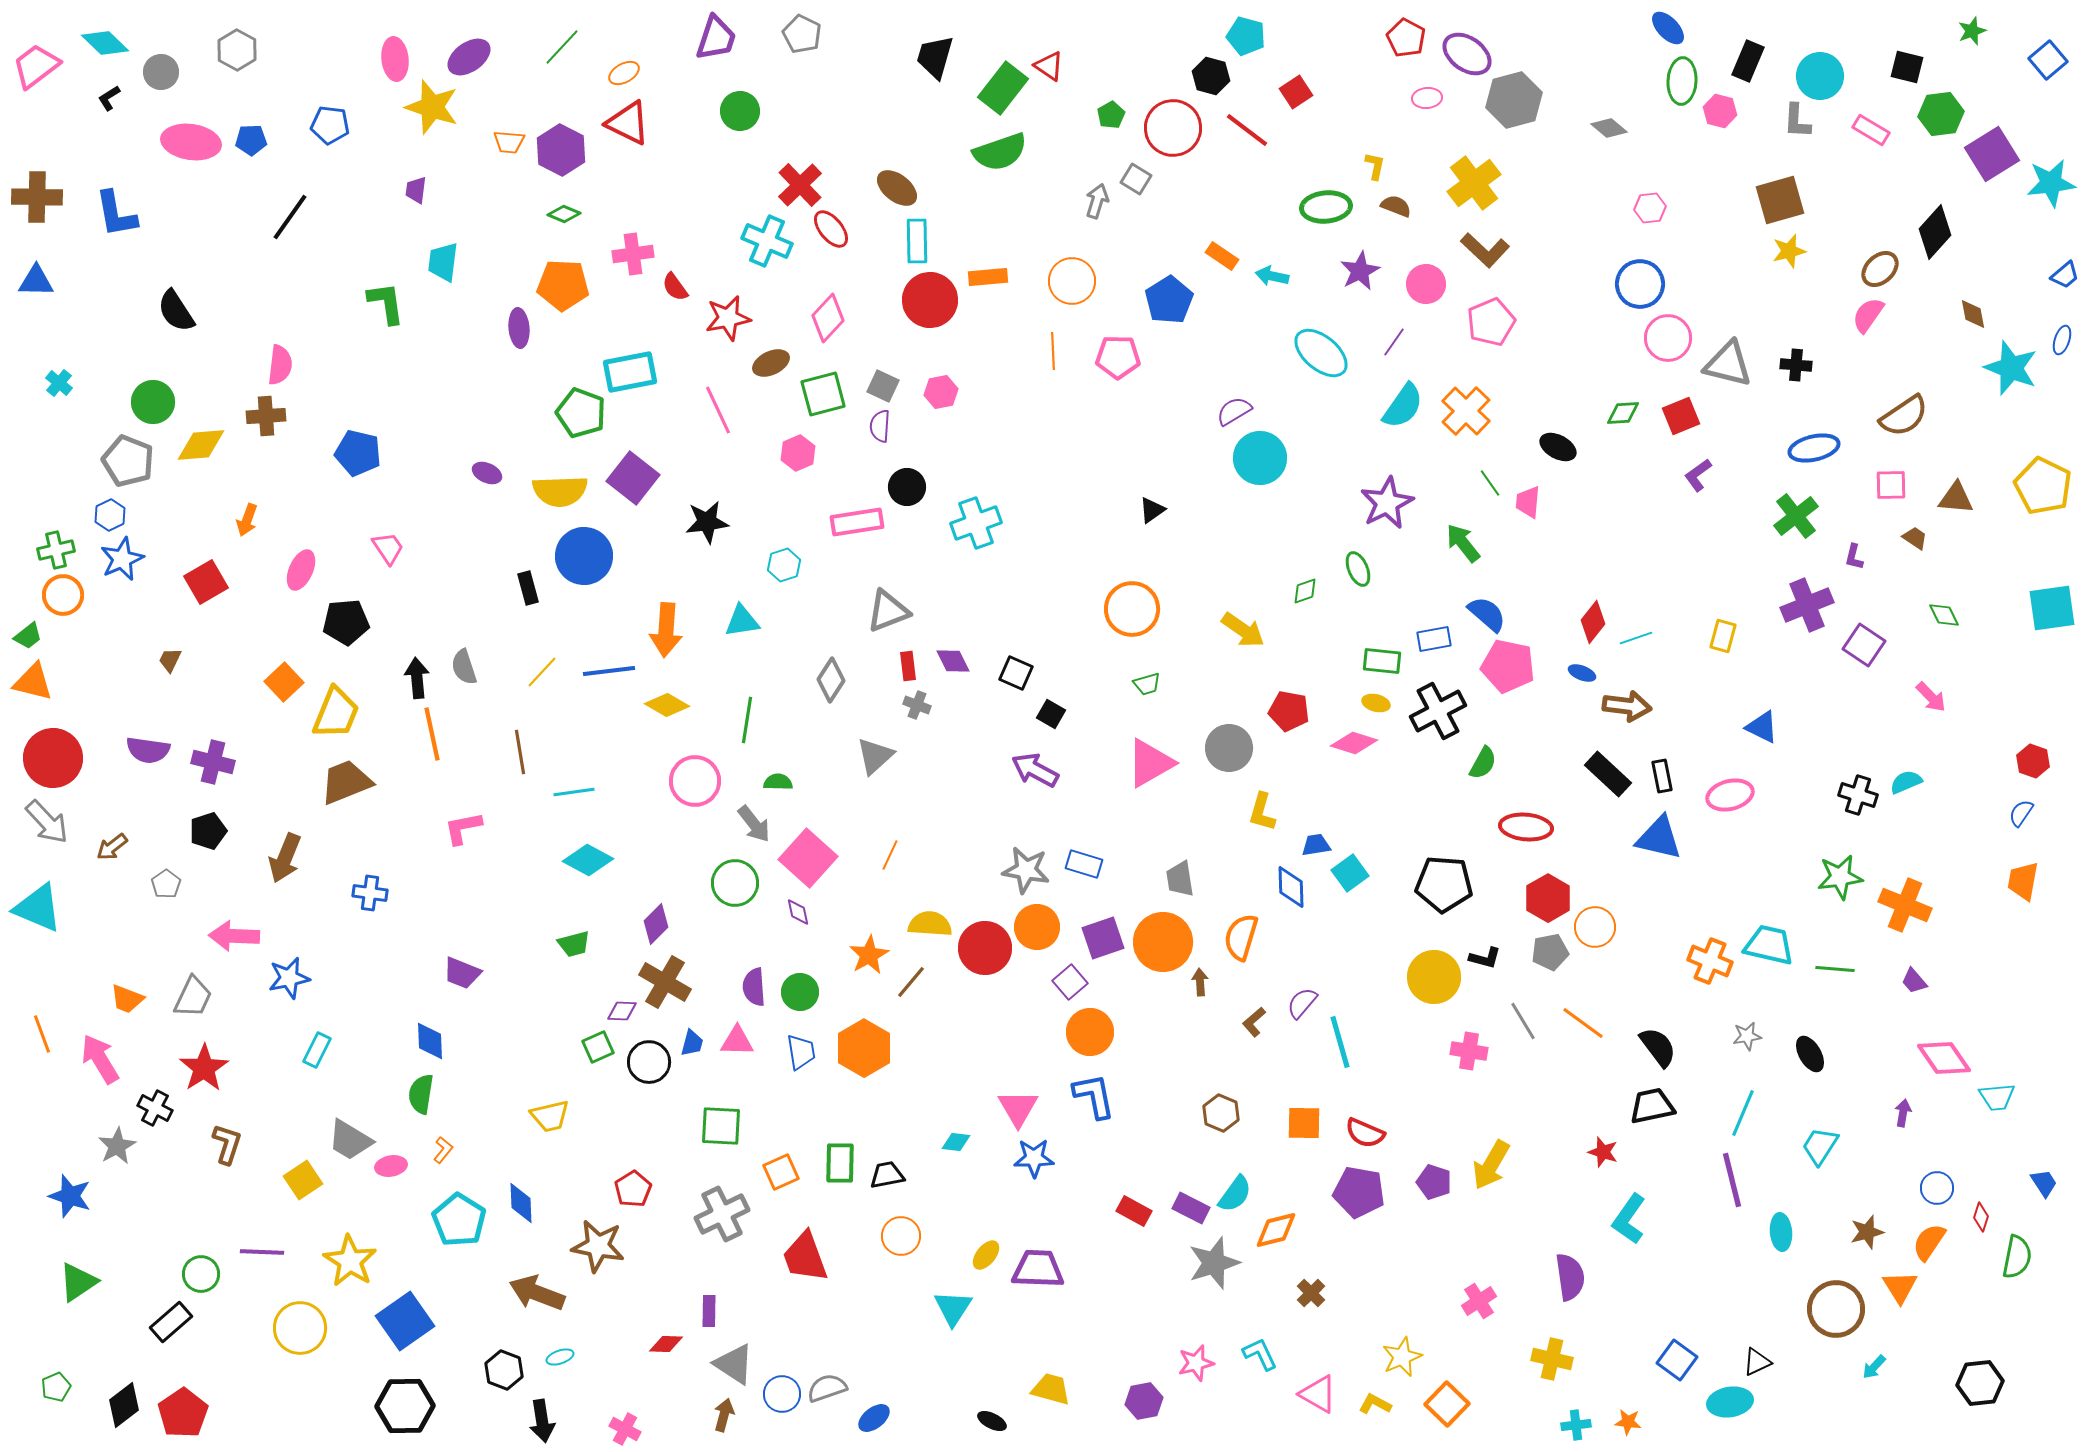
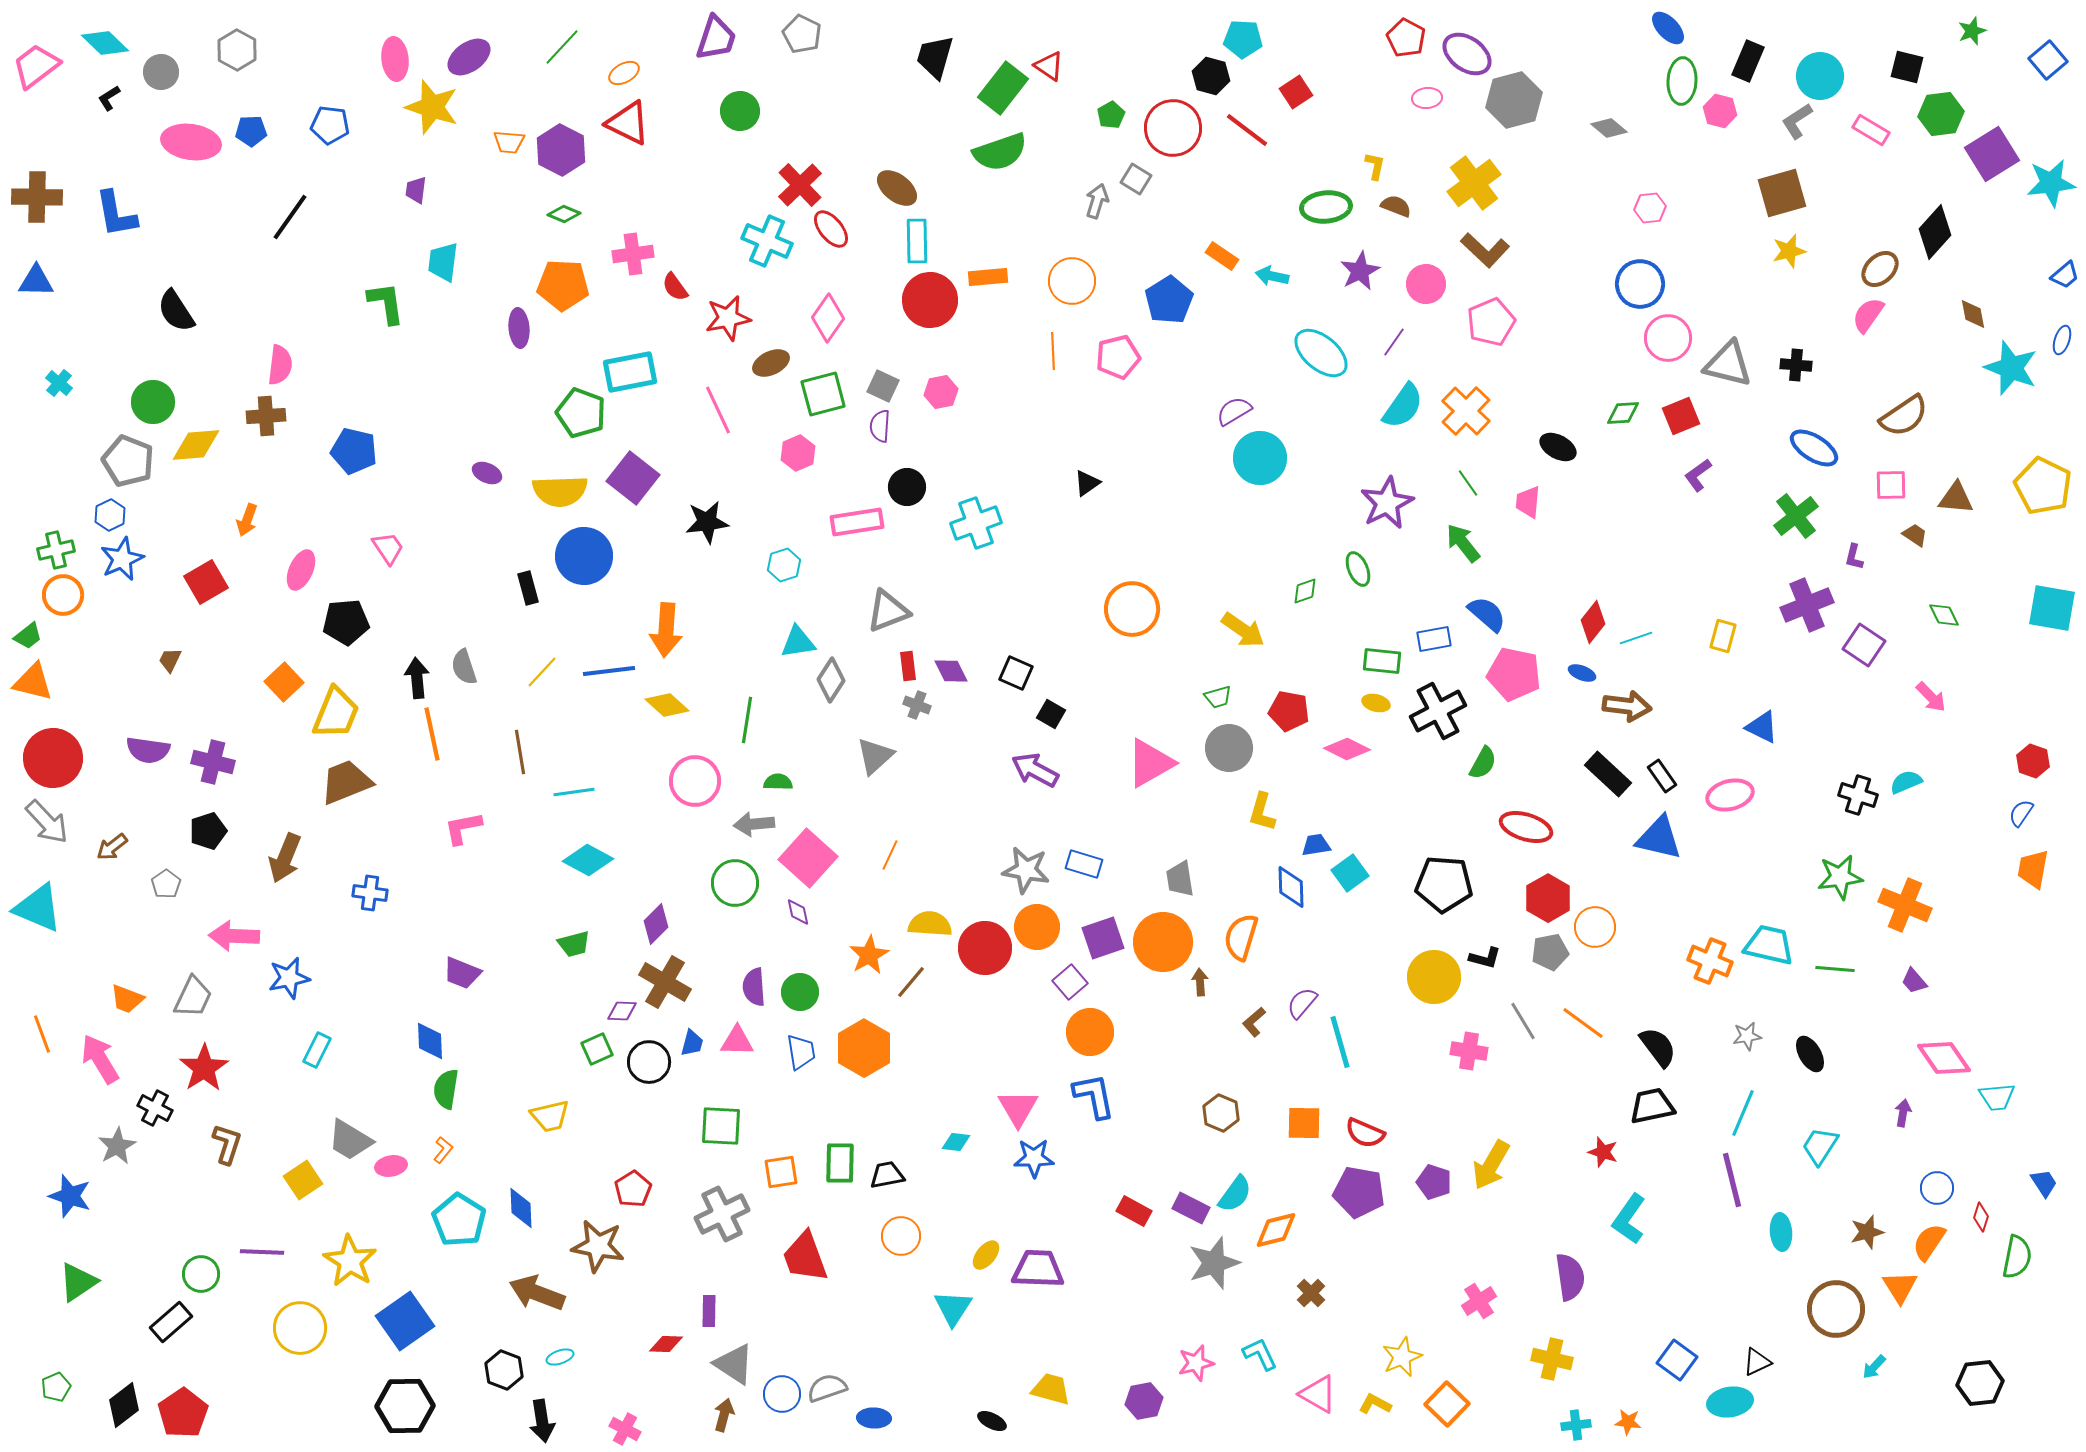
cyan pentagon at (1246, 36): moved 3 px left, 3 px down; rotated 12 degrees counterclockwise
gray L-shape at (1797, 121): rotated 54 degrees clockwise
blue pentagon at (251, 140): moved 9 px up
brown square at (1780, 200): moved 2 px right, 7 px up
pink diamond at (828, 318): rotated 9 degrees counterclockwise
pink pentagon at (1118, 357): rotated 15 degrees counterclockwise
yellow diamond at (201, 445): moved 5 px left
blue ellipse at (1814, 448): rotated 45 degrees clockwise
blue pentagon at (358, 453): moved 4 px left, 2 px up
green line at (1490, 483): moved 22 px left
black triangle at (1152, 510): moved 65 px left, 27 px up
brown trapezoid at (1915, 538): moved 3 px up
cyan square at (2052, 608): rotated 18 degrees clockwise
cyan triangle at (742, 621): moved 56 px right, 21 px down
purple diamond at (953, 661): moved 2 px left, 10 px down
pink pentagon at (1508, 666): moved 6 px right, 8 px down
green trapezoid at (1147, 684): moved 71 px right, 13 px down
yellow diamond at (667, 705): rotated 12 degrees clockwise
pink diamond at (1354, 743): moved 7 px left, 6 px down; rotated 9 degrees clockwise
black rectangle at (1662, 776): rotated 24 degrees counterclockwise
gray arrow at (754, 824): rotated 123 degrees clockwise
red ellipse at (1526, 827): rotated 12 degrees clockwise
orange trapezoid at (2023, 881): moved 10 px right, 12 px up
green square at (598, 1047): moved 1 px left, 2 px down
green semicircle at (421, 1094): moved 25 px right, 5 px up
orange square at (781, 1172): rotated 15 degrees clockwise
blue diamond at (521, 1203): moved 5 px down
blue ellipse at (874, 1418): rotated 40 degrees clockwise
